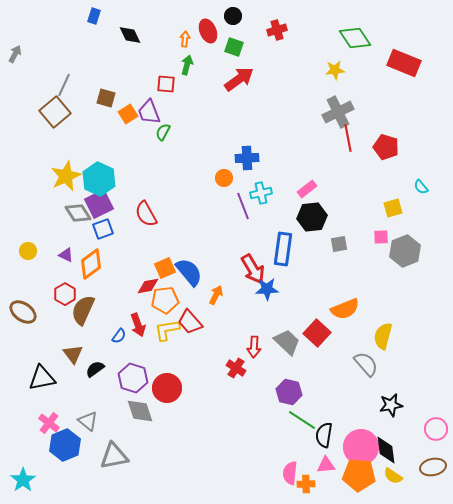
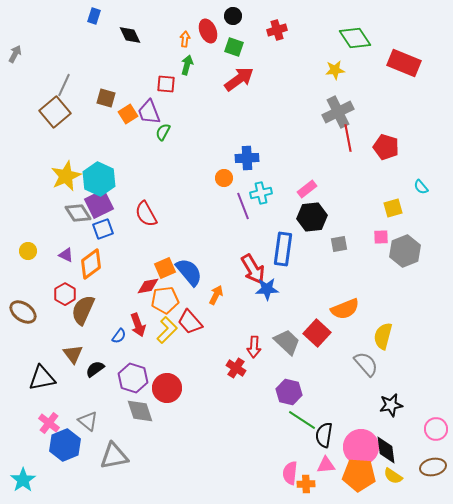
yellow L-shape at (167, 330): rotated 144 degrees clockwise
